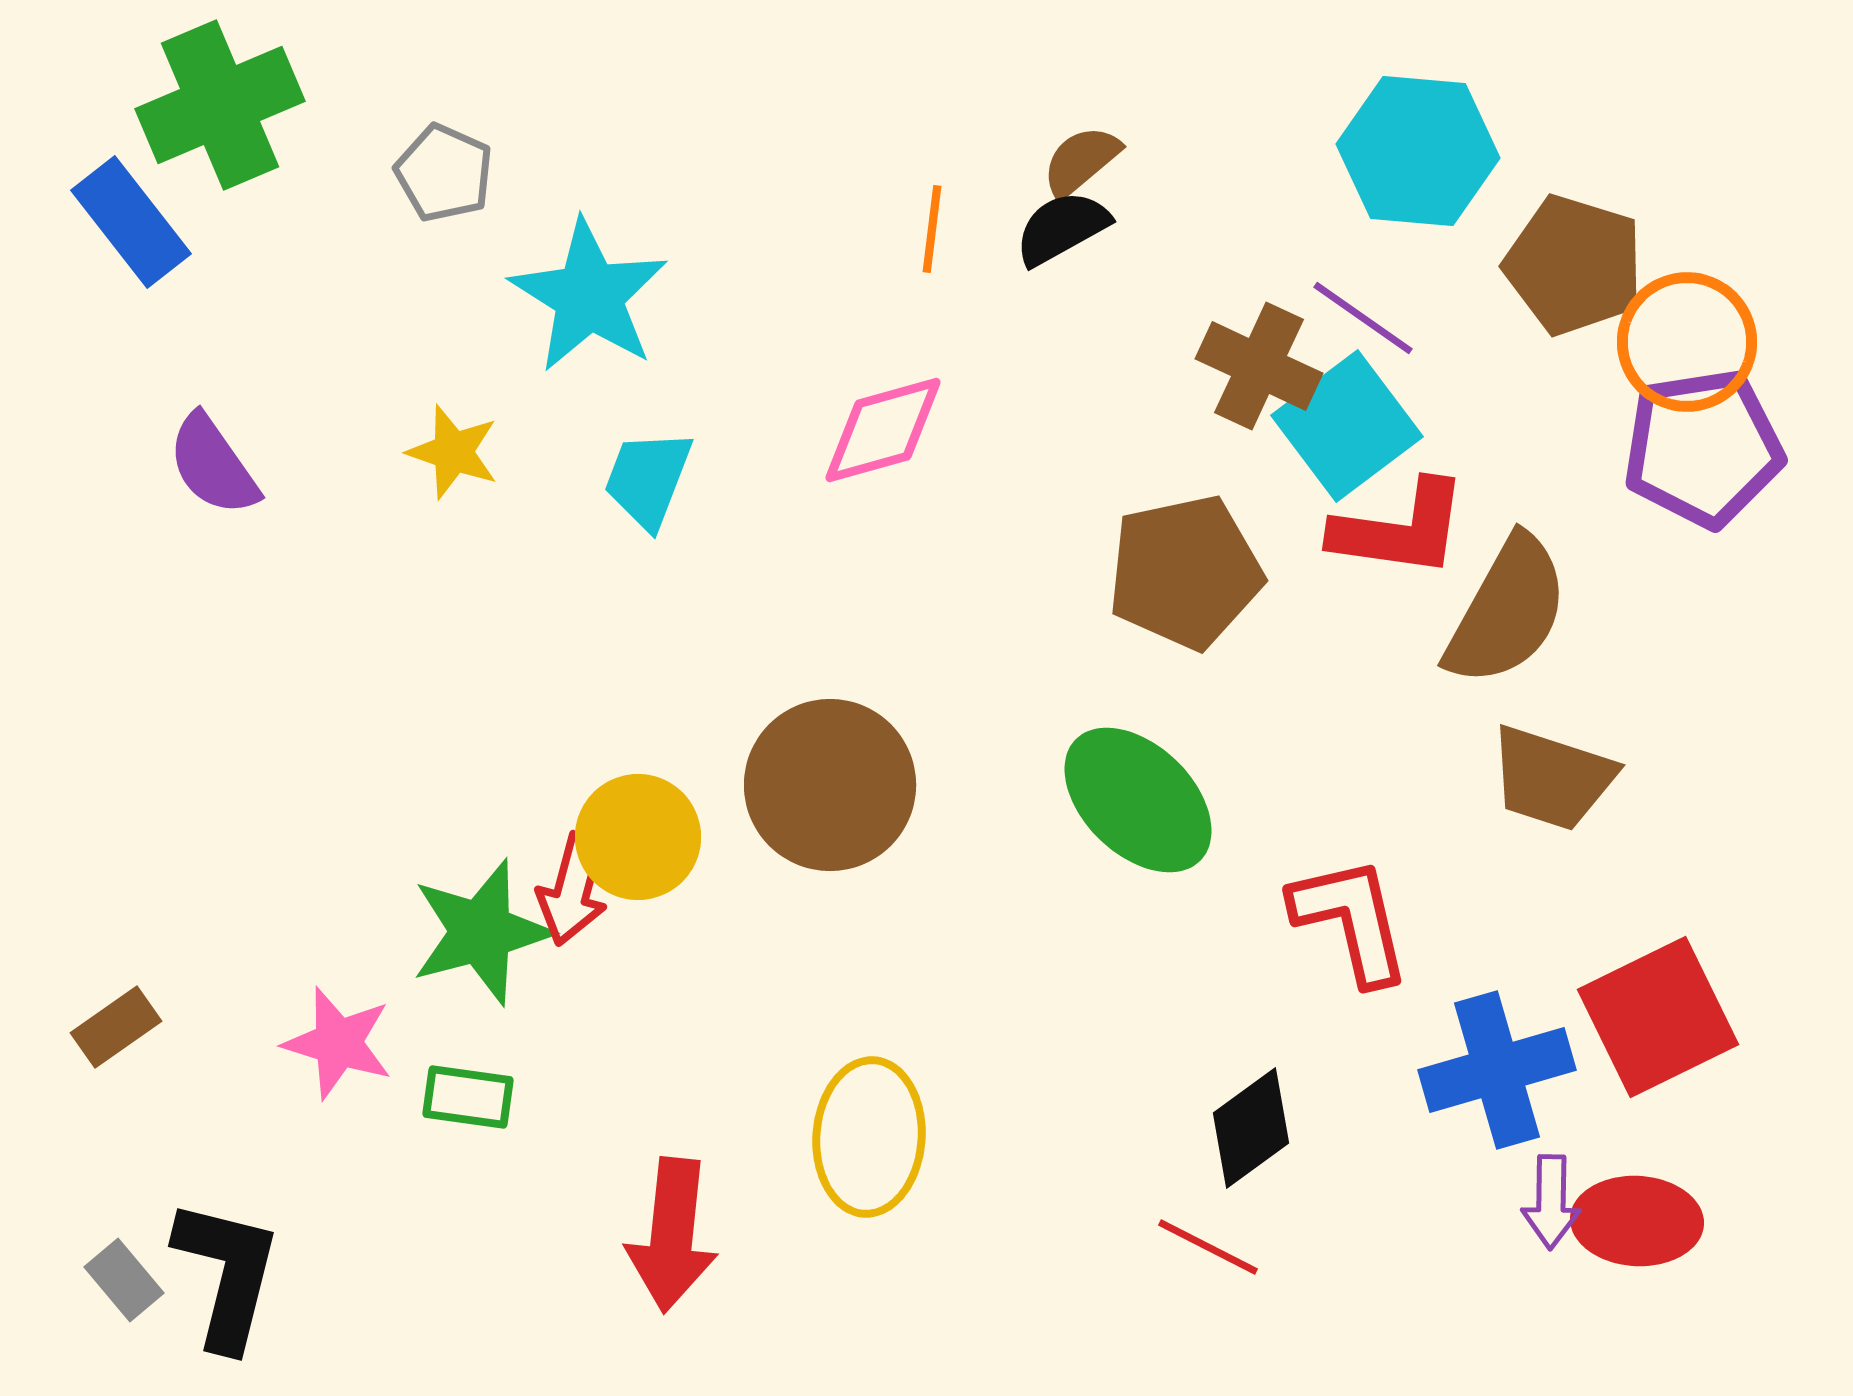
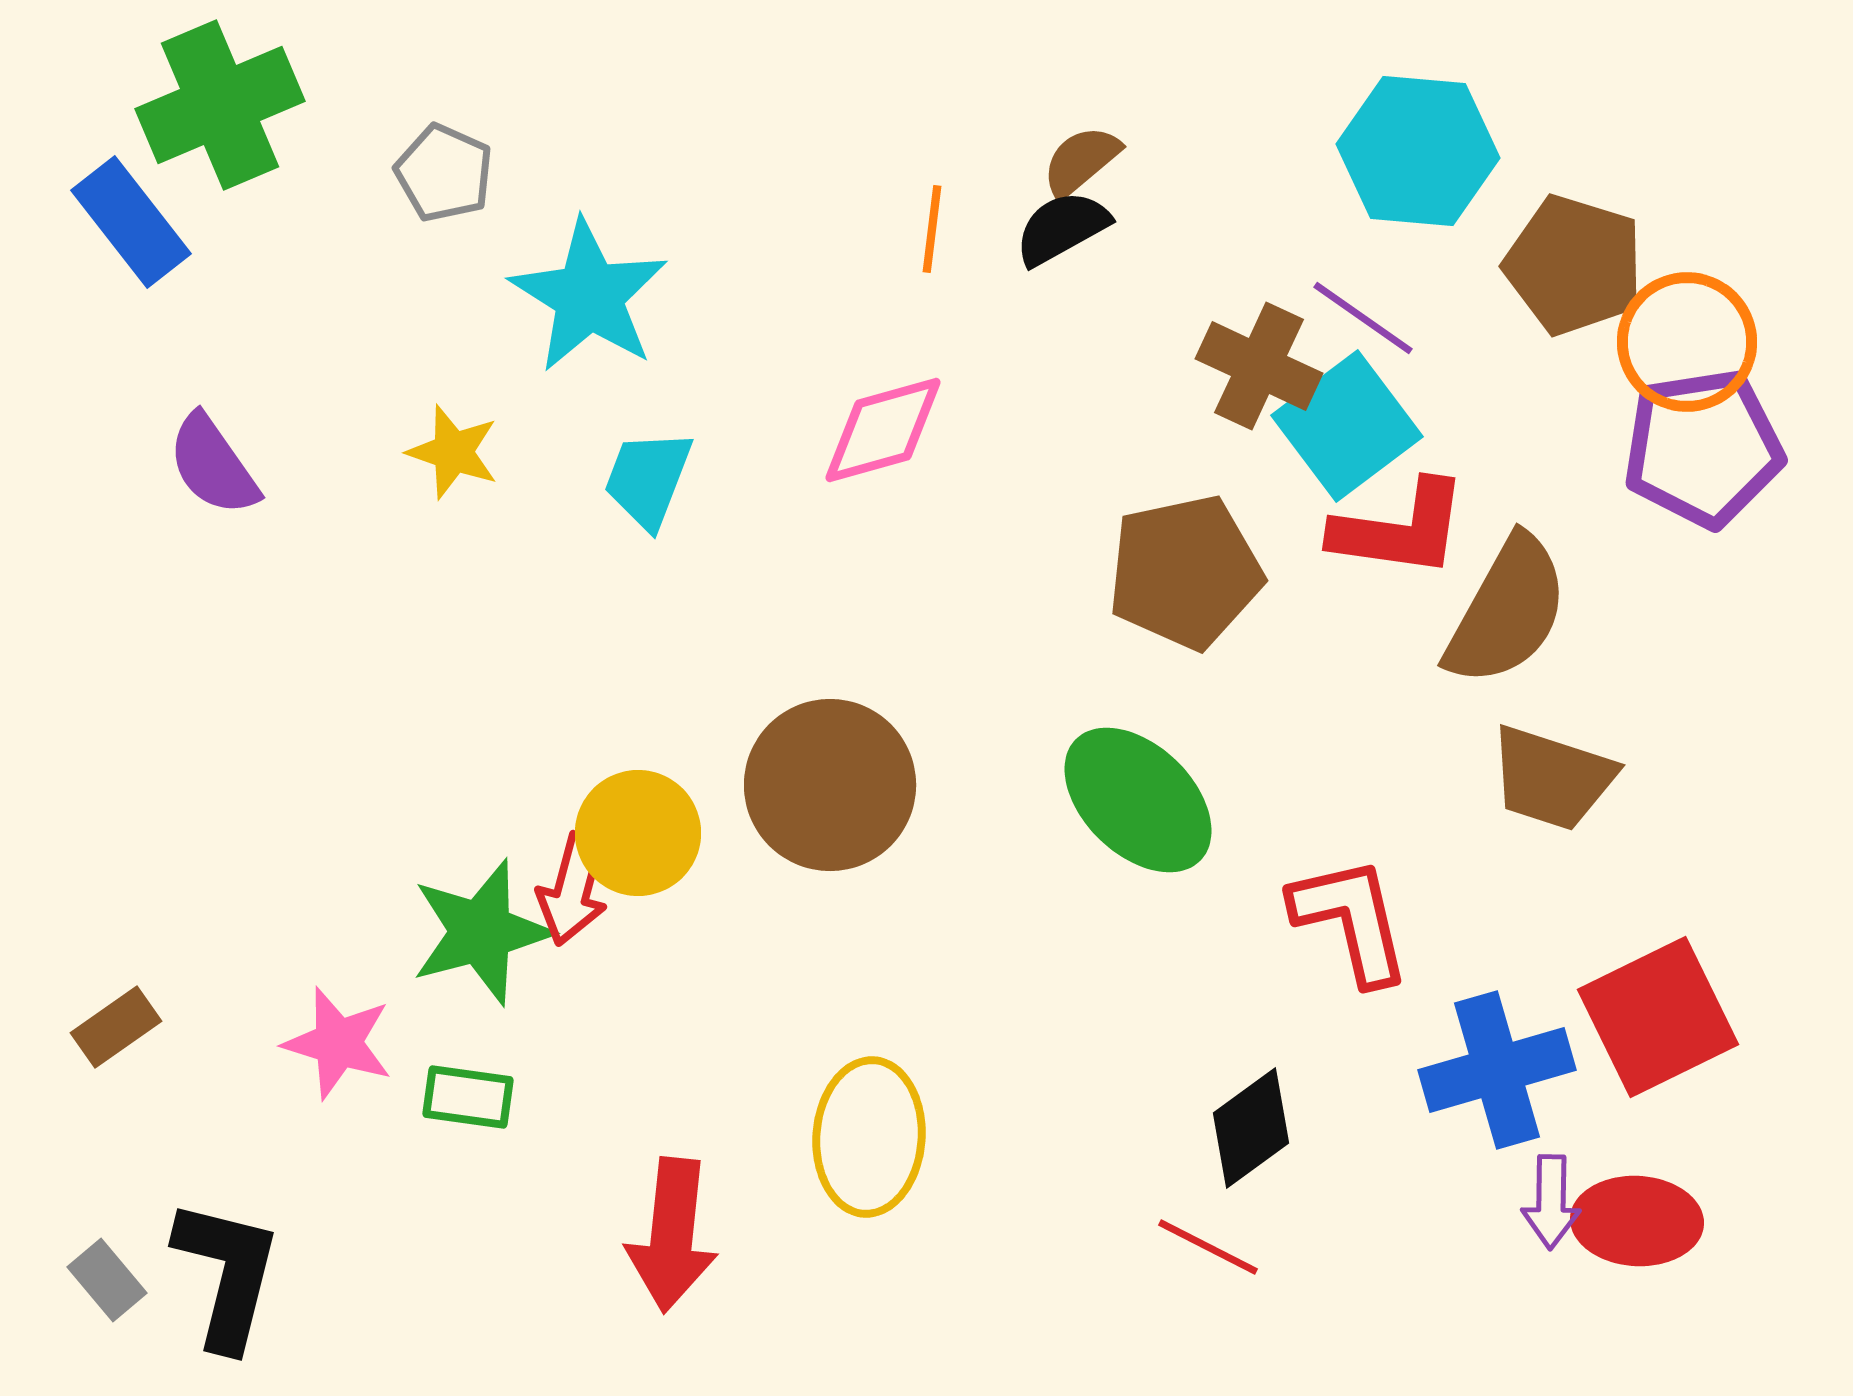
yellow circle at (638, 837): moved 4 px up
gray rectangle at (124, 1280): moved 17 px left
